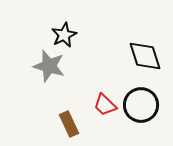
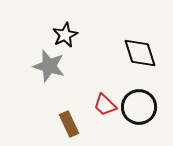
black star: moved 1 px right
black diamond: moved 5 px left, 3 px up
black circle: moved 2 px left, 2 px down
